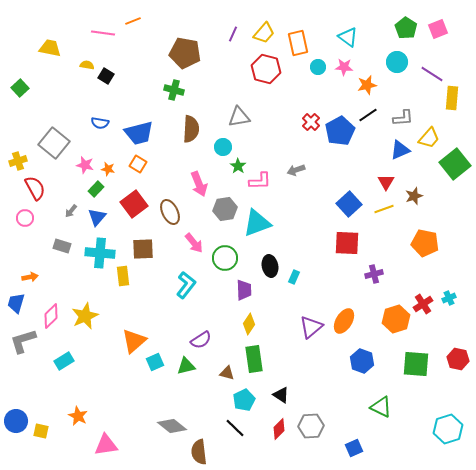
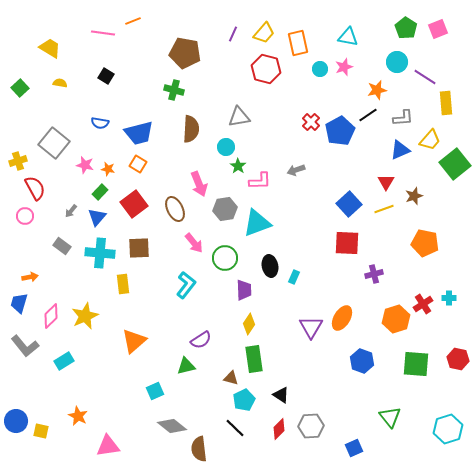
cyan triangle at (348, 37): rotated 25 degrees counterclockwise
yellow trapezoid at (50, 48): rotated 20 degrees clockwise
yellow semicircle at (87, 65): moved 27 px left, 18 px down
cyan circle at (318, 67): moved 2 px right, 2 px down
pink star at (344, 67): rotated 24 degrees counterclockwise
purple line at (432, 74): moved 7 px left, 3 px down
orange star at (367, 85): moved 10 px right, 5 px down
yellow rectangle at (452, 98): moved 6 px left, 5 px down; rotated 10 degrees counterclockwise
yellow trapezoid at (429, 138): moved 1 px right, 2 px down
cyan circle at (223, 147): moved 3 px right
green rectangle at (96, 189): moved 4 px right, 3 px down
brown ellipse at (170, 212): moved 5 px right, 3 px up
pink circle at (25, 218): moved 2 px up
gray rectangle at (62, 246): rotated 18 degrees clockwise
brown square at (143, 249): moved 4 px left, 1 px up
yellow rectangle at (123, 276): moved 8 px down
cyan cross at (449, 298): rotated 24 degrees clockwise
blue trapezoid at (16, 303): moved 3 px right
orange ellipse at (344, 321): moved 2 px left, 3 px up
purple triangle at (311, 327): rotated 20 degrees counterclockwise
gray L-shape at (23, 341): moved 2 px right, 5 px down; rotated 112 degrees counterclockwise
cyan square at (155, 362): moved 29 px down
brown triangle at (227, 373): moved 4 px right, 5 px down
green triangle at (381, 407): moved 9 px right, 10 px down; rotated 25 degrees clockwise
pink triangle at (106, 445): moved 2 px right, 1 px down
brown semicircle at (199, 452): moved 3 px up
